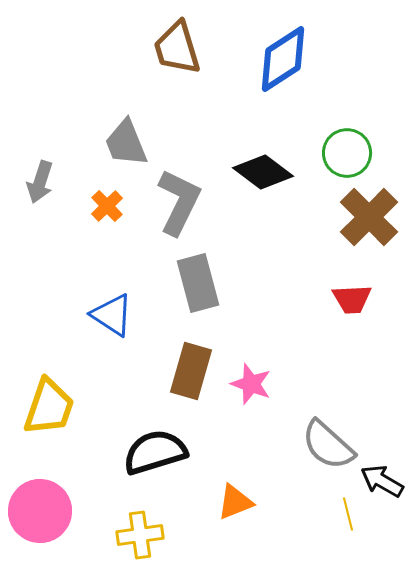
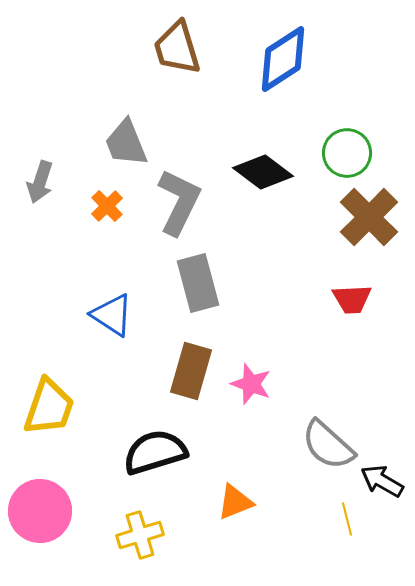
yellow line: moved 1 px left, 5 px down
yellow cross: rotated 9 degrees counterclockwise
